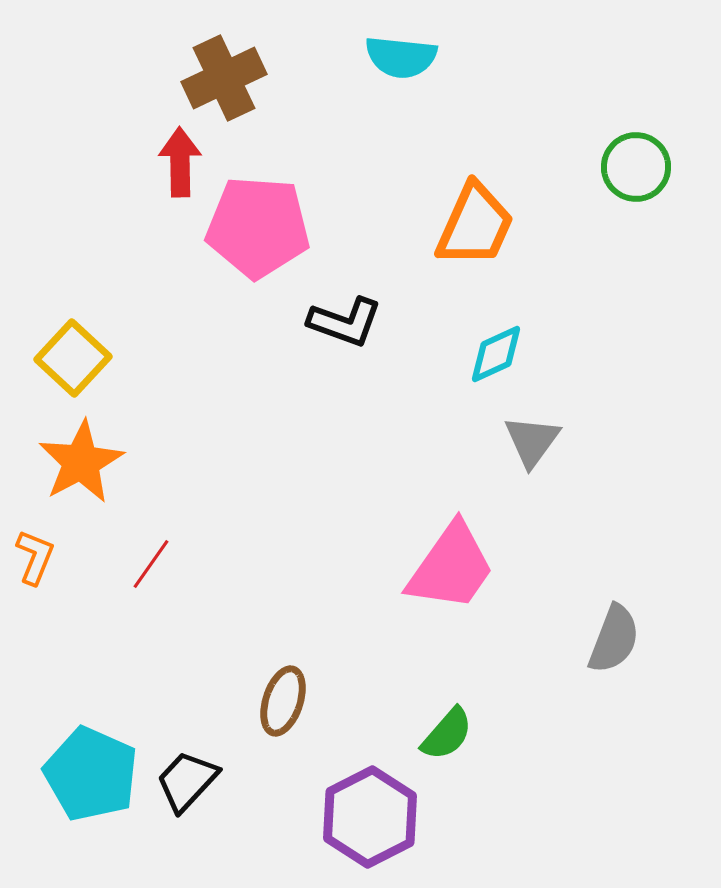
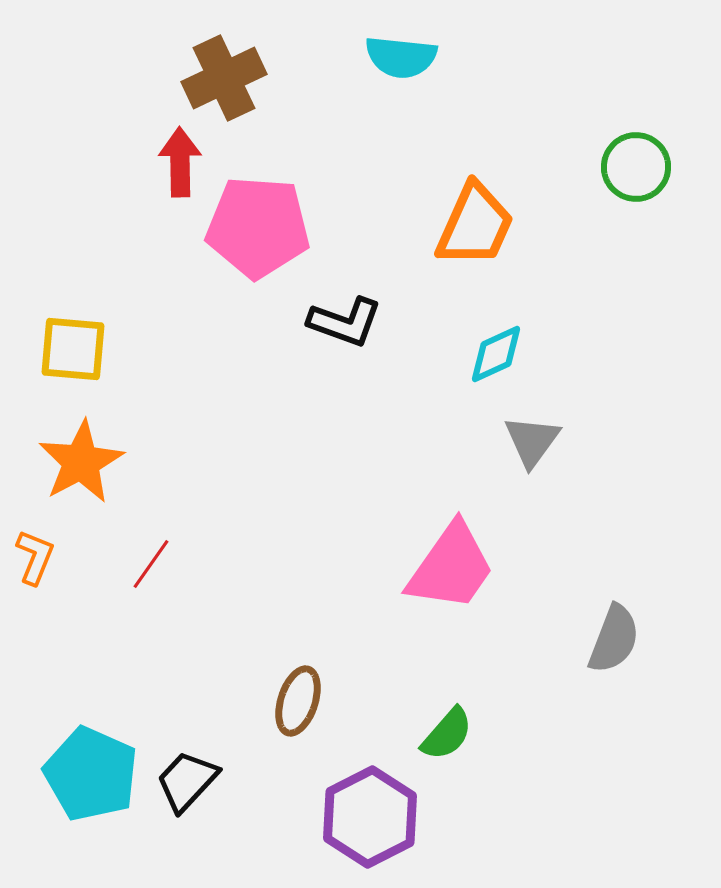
yellow square: moved 9 px up; rotated 38 degrees counterclockwise
brown ellipse: moved 15 px right
